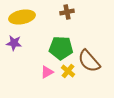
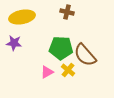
brown cross: rotated 24 degrees clockwise
brown semicircle: moved 4 px left, 6 px up
yellow cross: moved 1 px up
